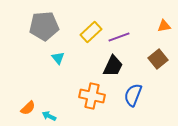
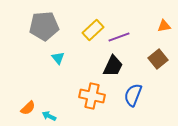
yellow rectangle: moved 2 px right, 2 px up
